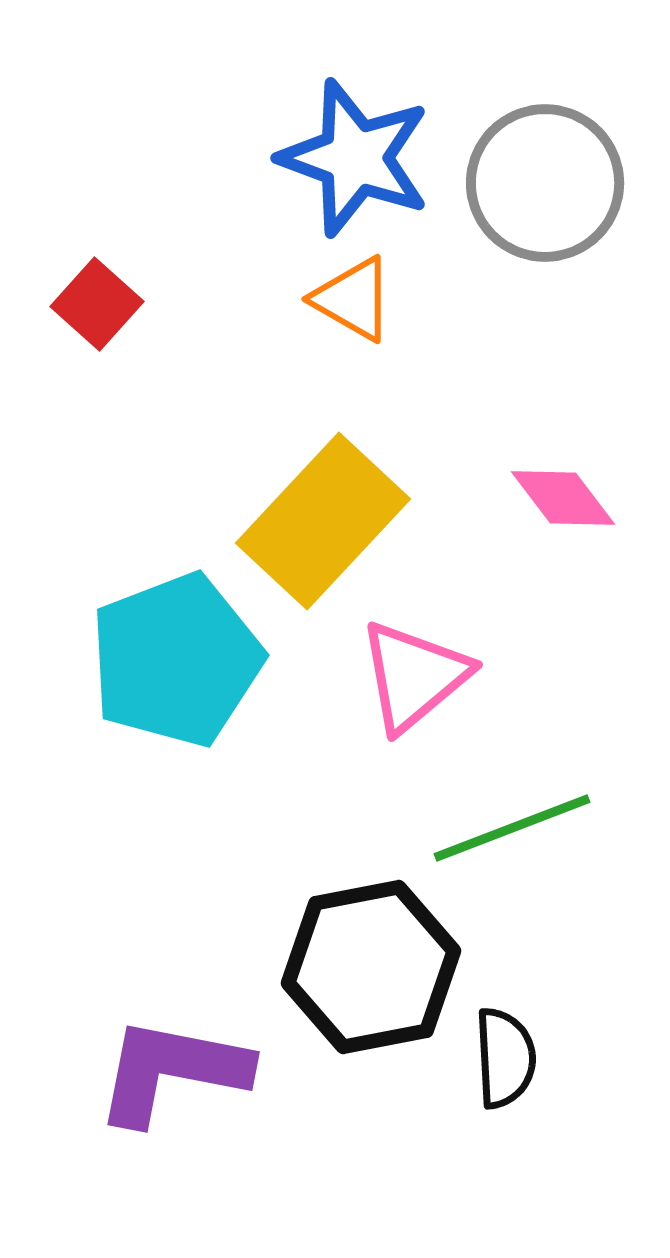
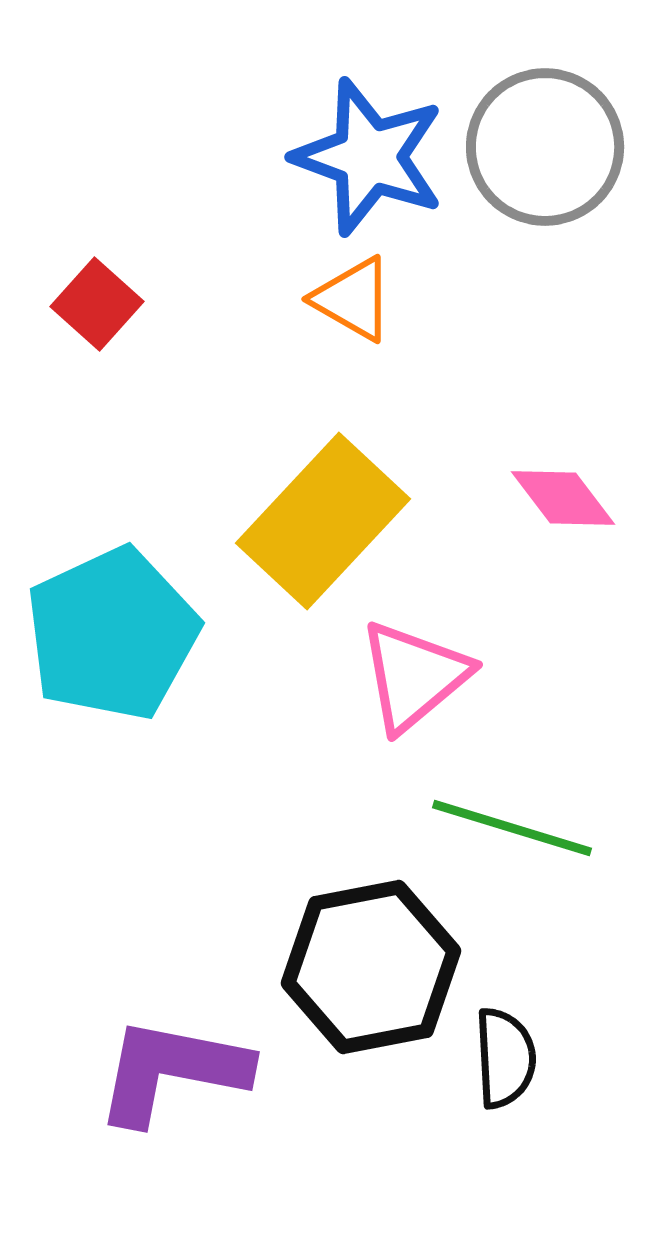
blue star: moved 14 px right, 1 px up
gray circle: moved 36 px up
cyan pentagon: moved 64 px left, 26 px up; rotated 4 degrees counterclockwise
green line: rotated 38 degrees clockwise
